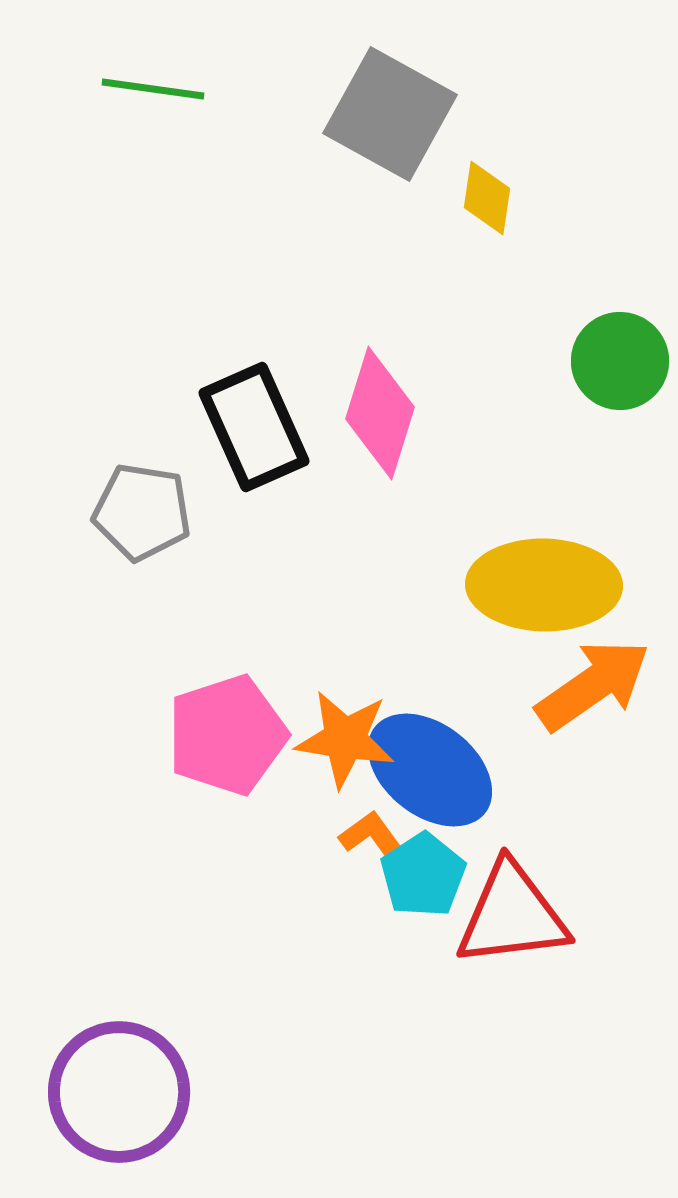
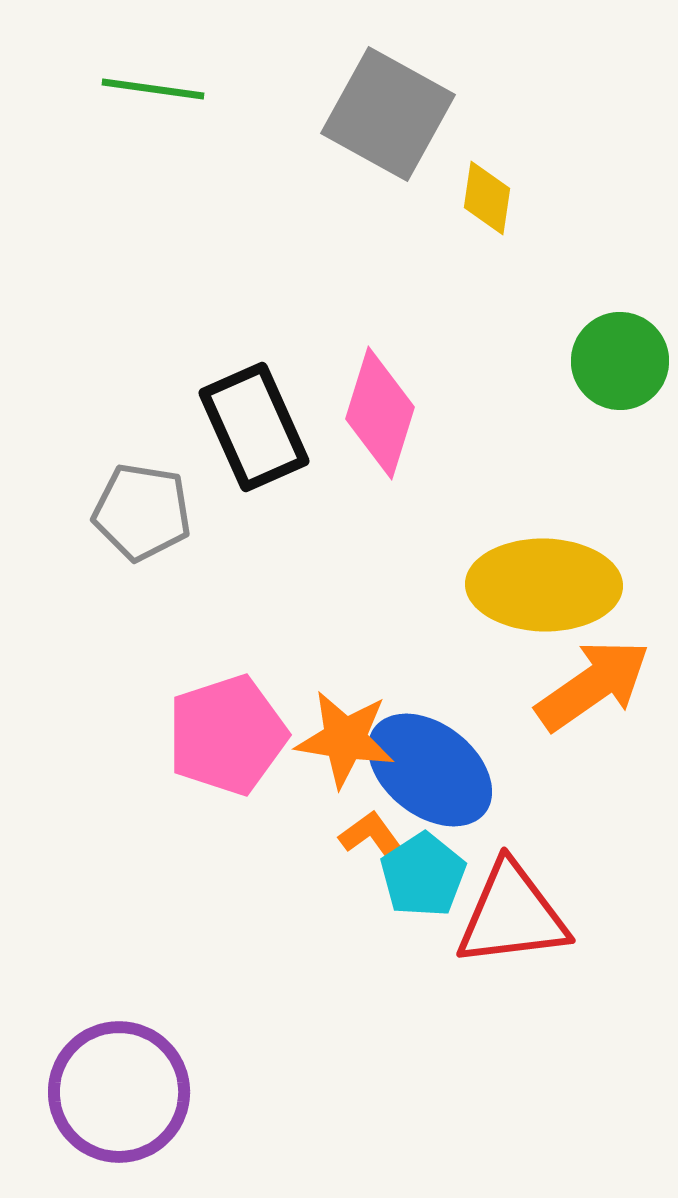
gray square: moved 2 px left
